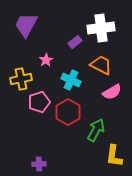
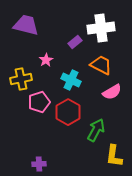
purple trapezoid: rotated 76 degrees clockwise
